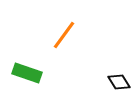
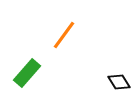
green rectangle: rotated 68 degrees counterclockwise
